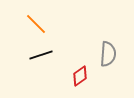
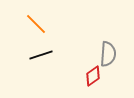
red diamond: moved 13 px right
